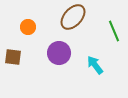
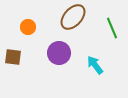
green line: moved 2 px left, 3 px up
